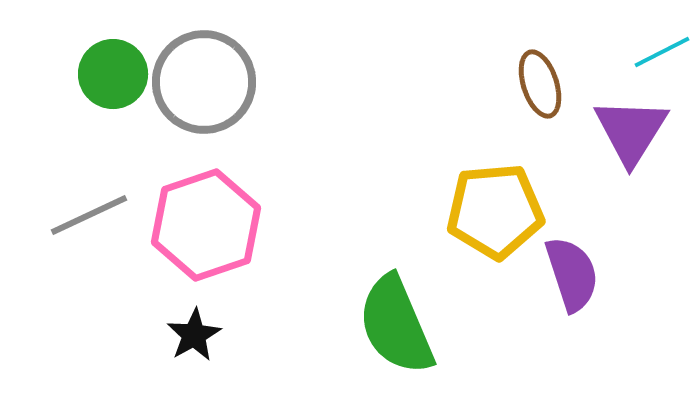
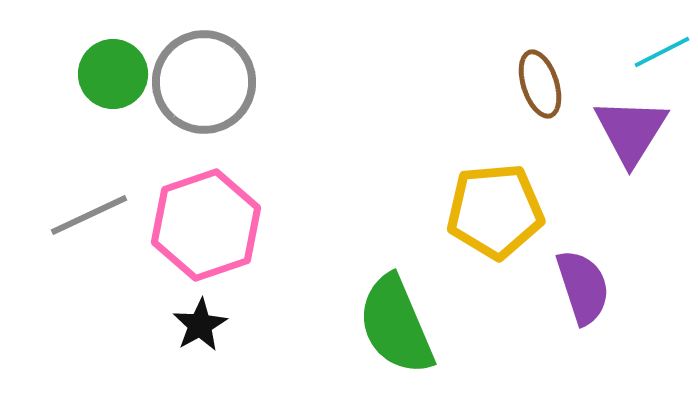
purple semicircle: moved 11 px right, 13 px down
black star: moved 6 px right, 10 px up
